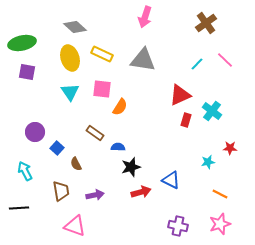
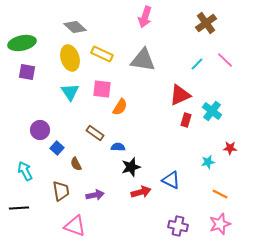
purple circle: moved 5 px right, 2 px up
